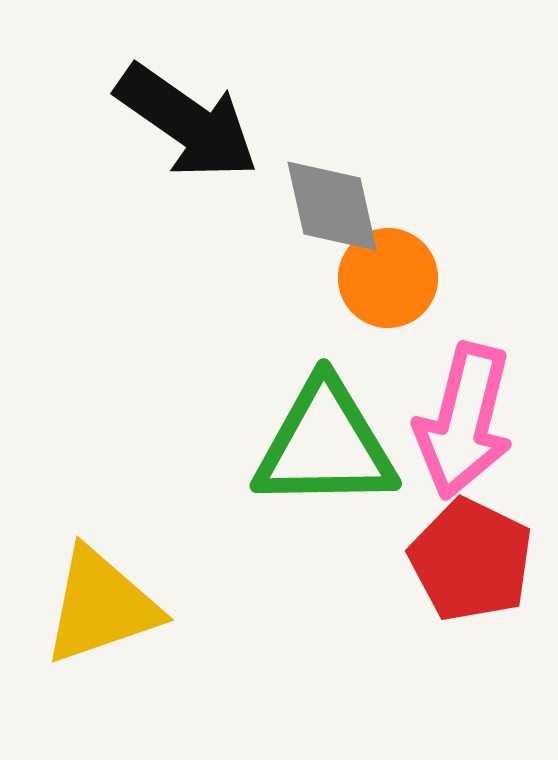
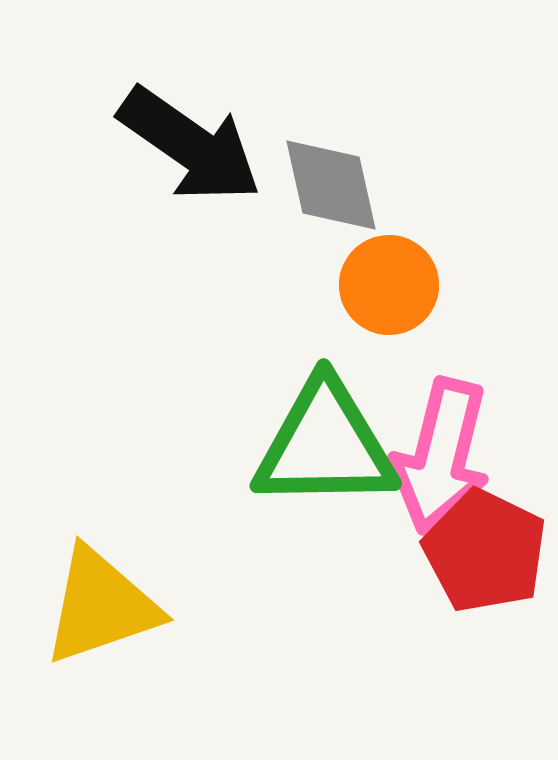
black arrow: moved 3 px right, 23 px down
gray diamond: moved 1 px left, 21 px up
orange circle: moved 1 px right, 7 px down
pink arrow: moved 23 px left, 35 px down
red pentagon: moved 14 px right, 9 px up
